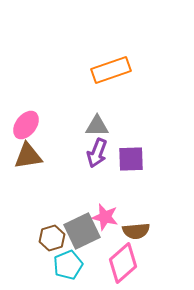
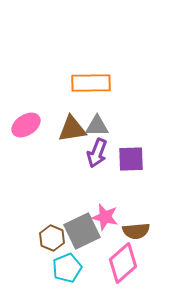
orange rectangle: moved 20 px left, 13 px down; rotated 18 degrees clockwise
pink ellipse: rotated 20 degrees clockwise
brown triangle: moved 44 px right, 27 px up
brown hexagon: rotated 20 degrees counterclockwise
cyan pentagon: moved 1 px left, 3 px down
